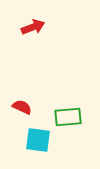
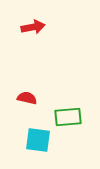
red arrow: rotated 10 degrees clockwise
red semicircle: moved 5 px right, 9 px up; rotated 12 degrees counterclockwise
